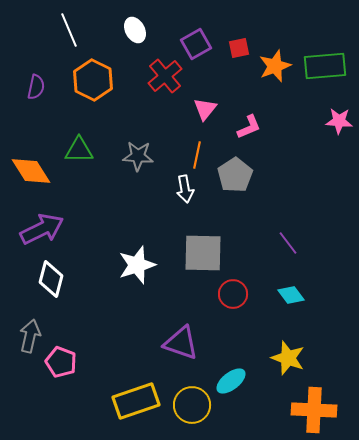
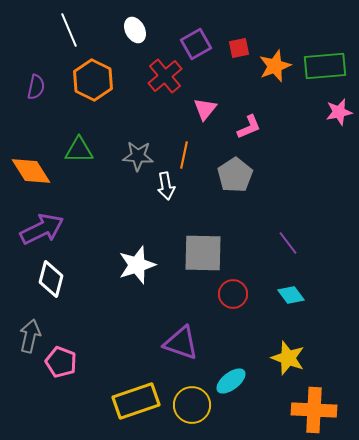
pink star: moved 9 px up; rotated 16 degrees counterclockwise
orange line: moved 13 px left
white arrow: moved 19 px left, 3 px up
